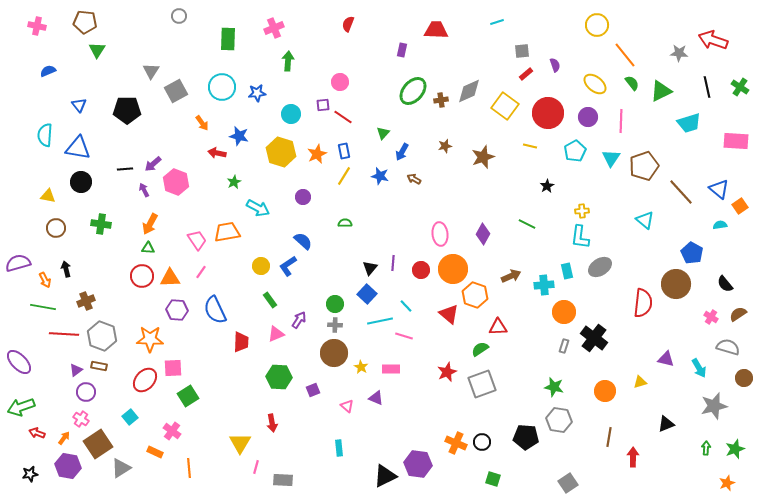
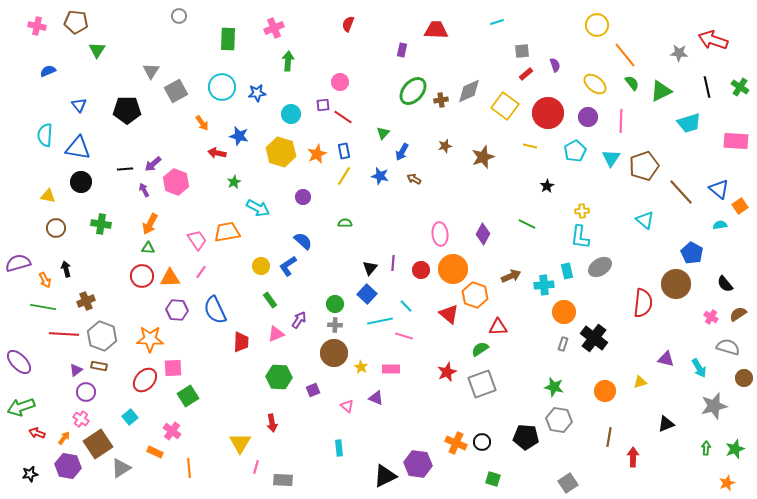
brown pentagon at (85, 22): moved 9 px left
gray rectangle at (564, 346): moved 1 px left, 2 px up
